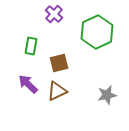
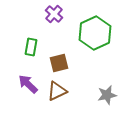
green hexagon: moved 2 px left, 1 px down
green rectangle: moved 1 px down
